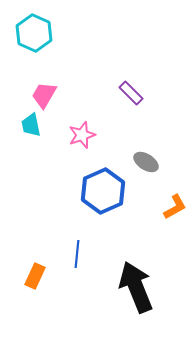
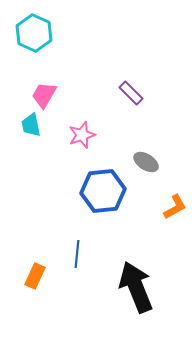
blue hexagon: rotated 18 degrees clockwise
